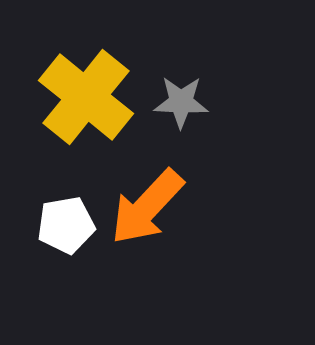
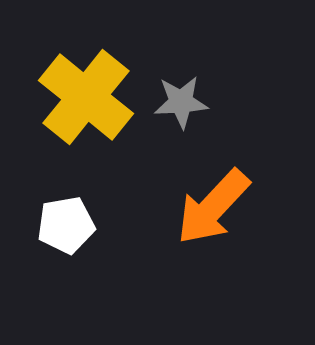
gray star: rotated 6 degrees counterclockwise
orange arrow: moved 66 px right
